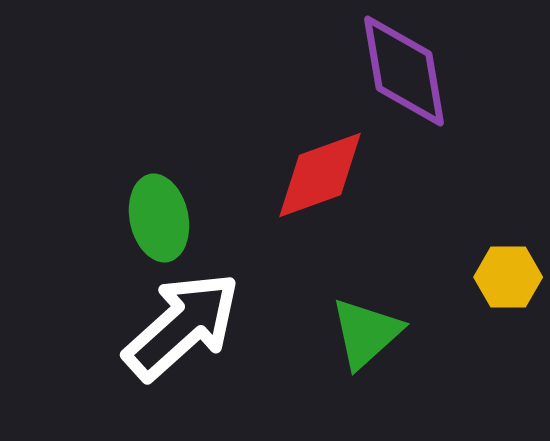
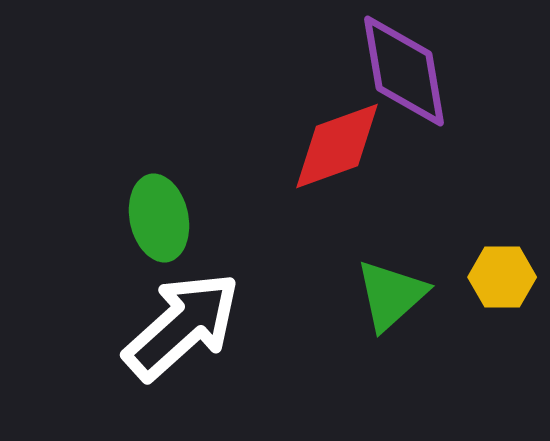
red diamond: moved 17 px right, 29 px up
yellow hexagon: moved 6 px left
green triangle: moved 25 px right, 38 px up
